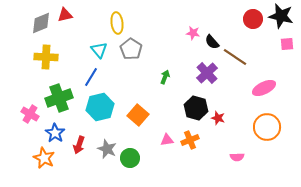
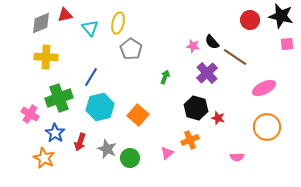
red circle: moved 3 px left, 1 px down
yellow ellipse: moved 1 px right; rotated 20 degrees clockwise
pink star: moved 13 px down
cyan triangle: moved 9 px left, 22 px up
pink triangle: moved 13 px down; rotated 32 degrees counterclockwise
red arrow: moved 1 px right, 3 px up
